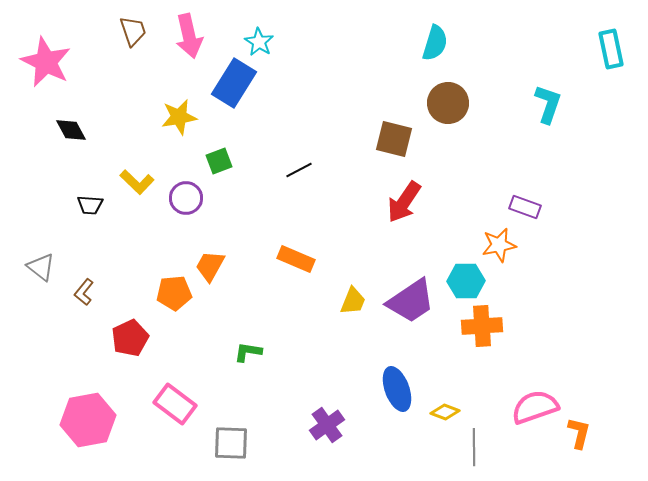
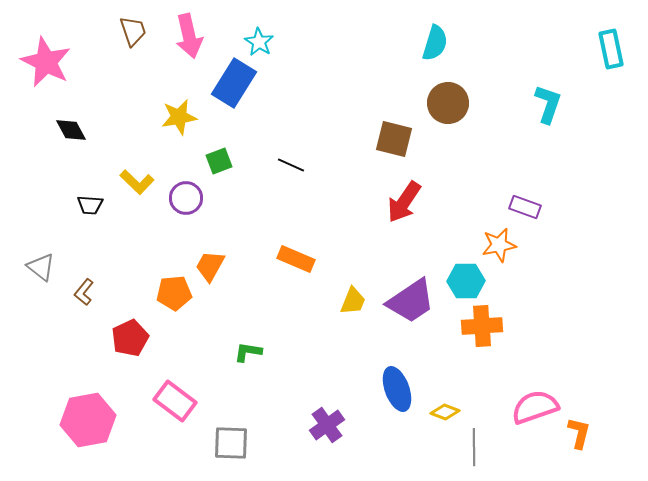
black line: moved 8 px left, 5 px up; rotated 52 degrees clockwise
pink rectangle: moved 3 px up
